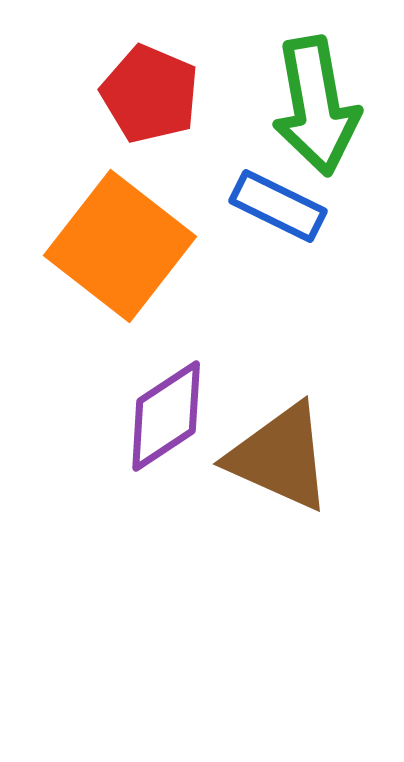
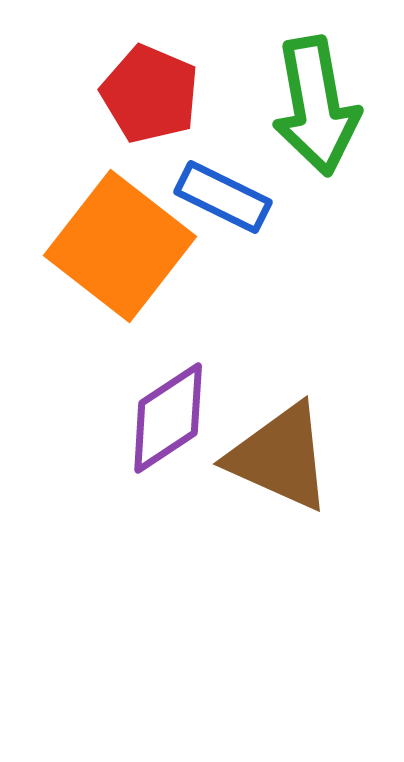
blue rectangle: moved 55 px left, 9 px up
purple diamond: moved 2 px right, 2 px down
